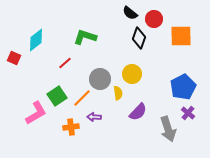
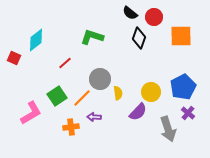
red circle: moved 2 px up
green L-shape: moved 7 px right
yellow circle: moved 19 px right, 18 px down
pink L-shape: moved 5 px left
